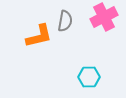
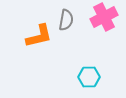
gray semicircle: moved 1 px right, 1 px up
